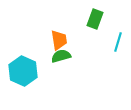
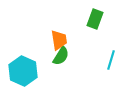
cyan line: moved 7 px left, 18 px down
green semicircle: rotated 138 degrees clockwise
